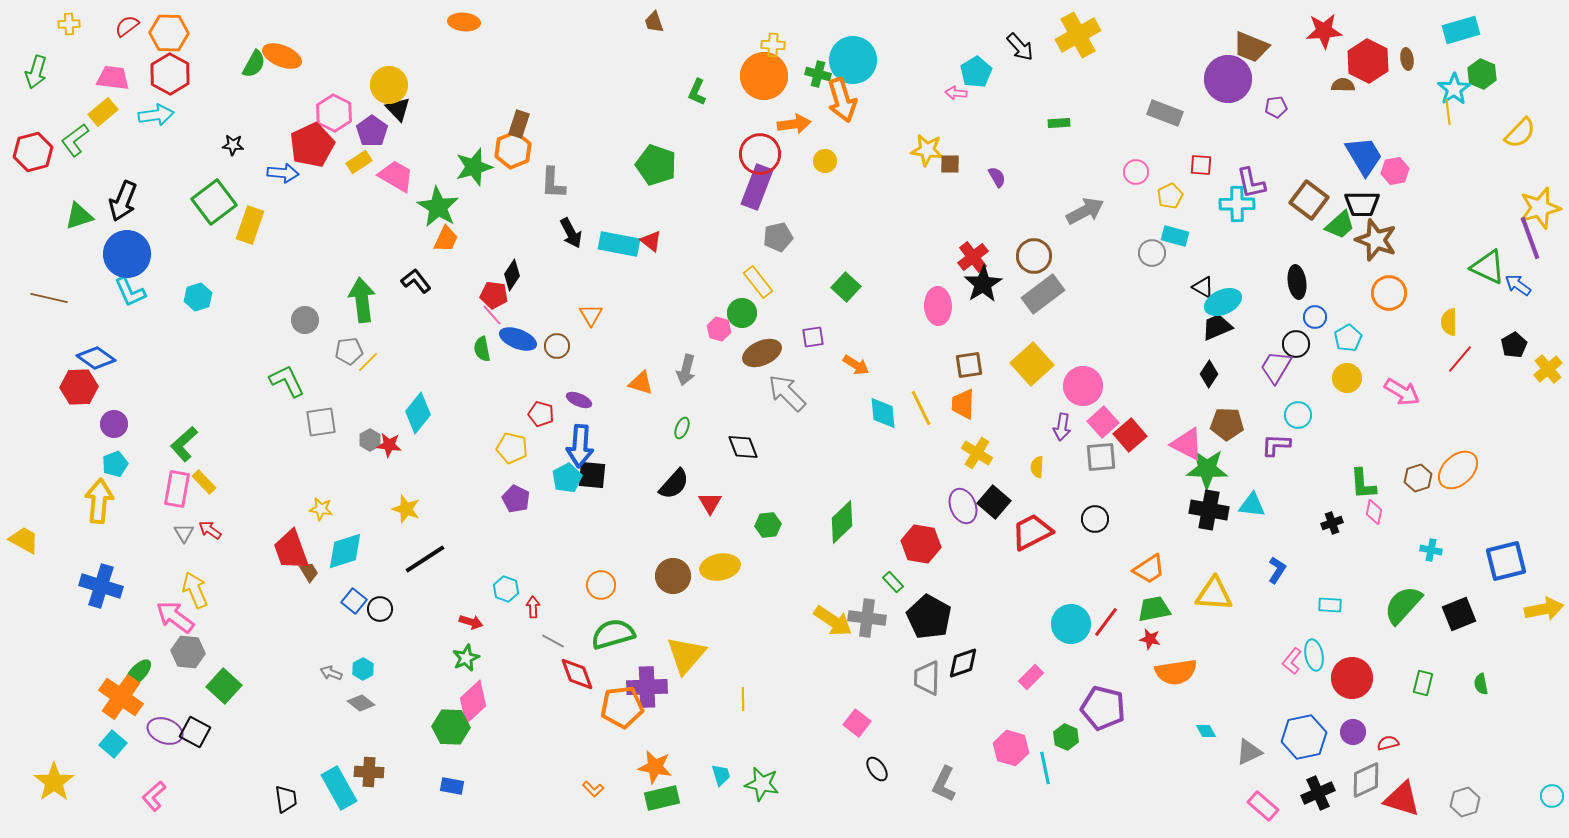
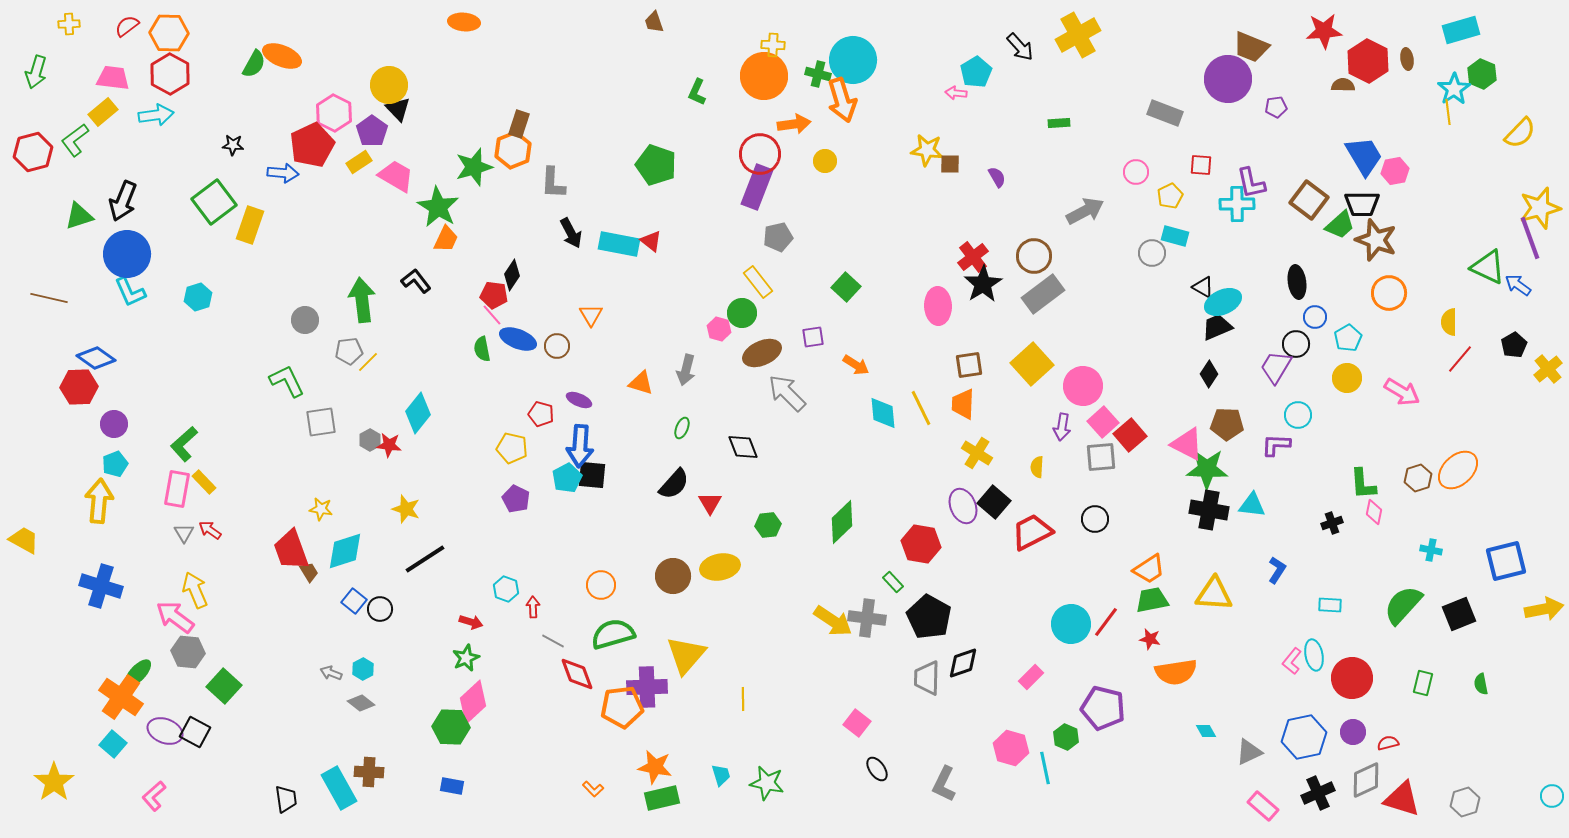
green trapezoid at (1154, 609): moved 2 px left, 9 px up
green star at (762, 784): moved 5 px right, 1 px up
